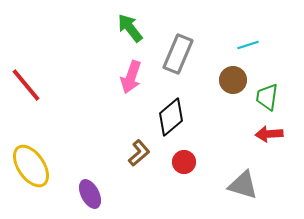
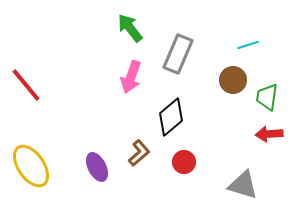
purple ellipse: moved 7 px right, 27 px up
